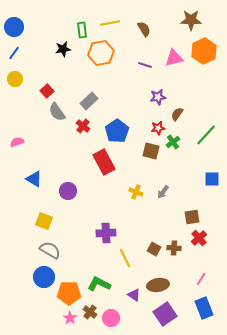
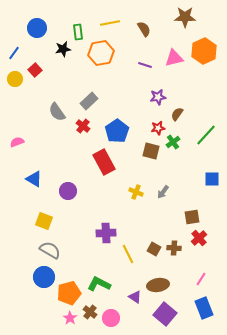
brown star at (191, 20): moved 6 px left, 3 px up
blue circle at (14, 27): moved 23 px right, 1 px down
green rectangle at (82, 30): moved 4 px left, 2 px down
red square at (47, 91): moved 12 px left, 21 px up
yellow line at (125, 258): moved 3 px right, 4 px up
orange pentagon at (69, 293): rotated 15 degrees counterclockwise
purple triangle at (134, 295): moved 1 px right, 2 px down
purple square at (165, 314): rotated 15 degrees counterclockwise
